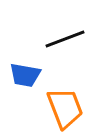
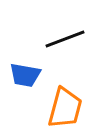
orange trapezoid: rotated 36 degrees clockwise
